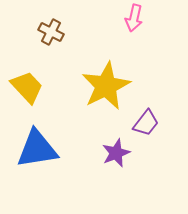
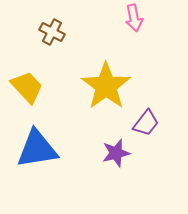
pink arrow: rotated 24 degrees counterclockwise
brown cross: moved 1 px right
yellow star: rotated 9 degrees counterclockwise
purple star: rotated 8 degrees clockwise
